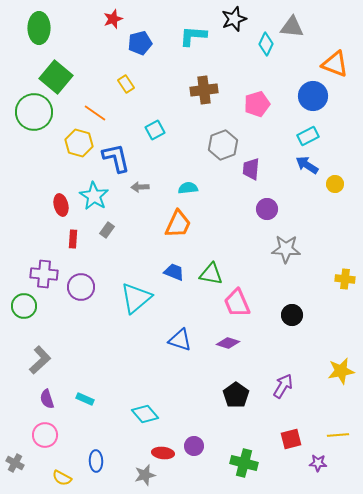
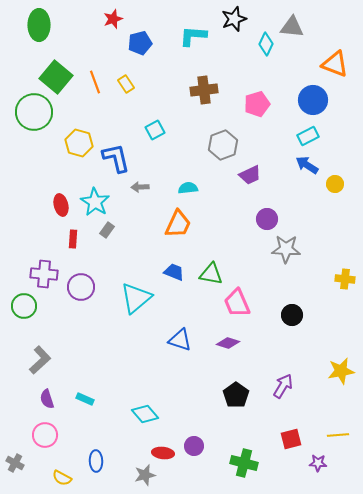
green ellipse at (39, 28): moved 3 px up
blue circle at (313, 96): moved 4 px down
orange line at (95, 113): moved 31 px up; rotated 35 degrees clockwise
purple trapezoid at (251, 169): moved 1 px left, 6 px down; rotated 120 degrees counterclockwise
cyan star at (94, 196): moved 1 px right, 6 px down
purple circle at (267, 209): moved 10 px down
